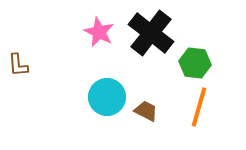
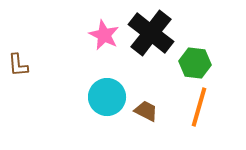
pink star: moved 5 px right, 3 px down
